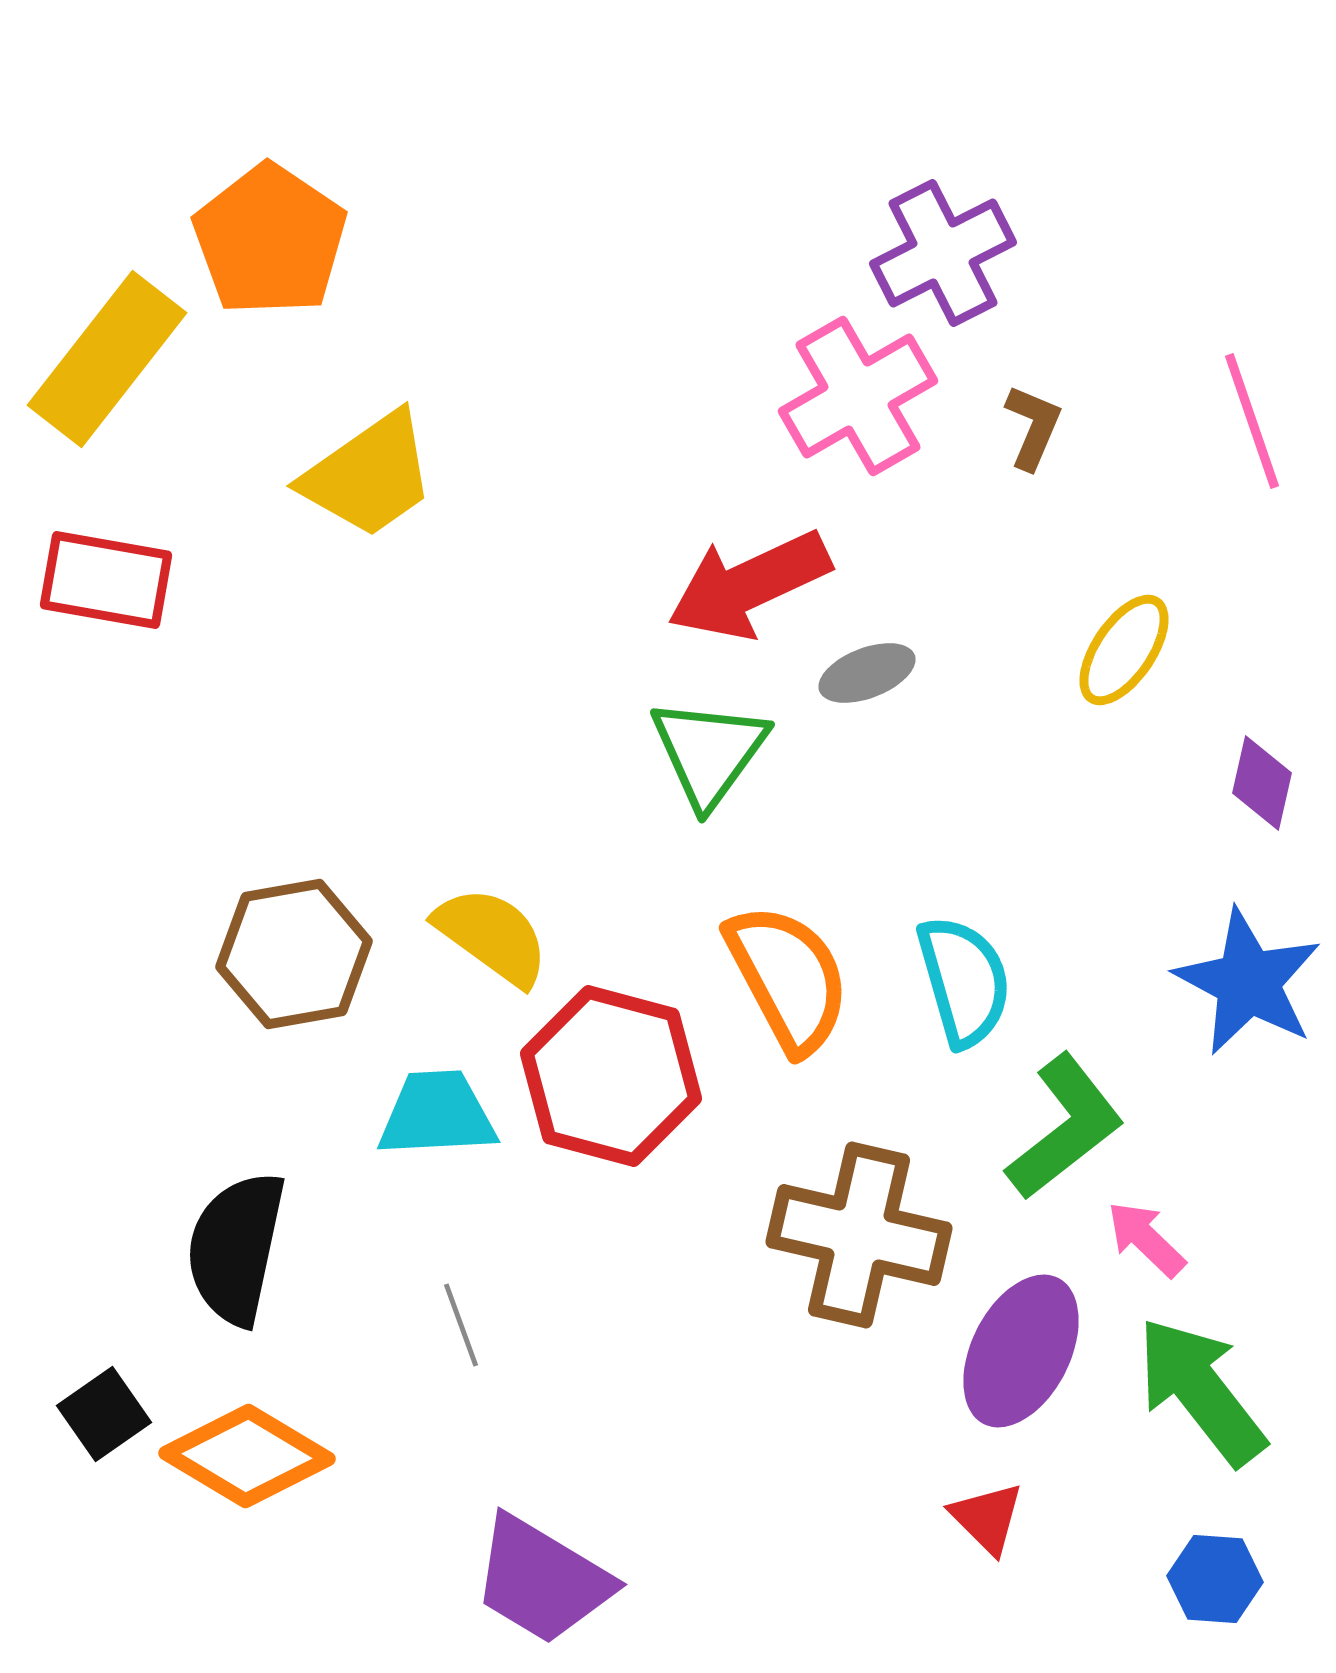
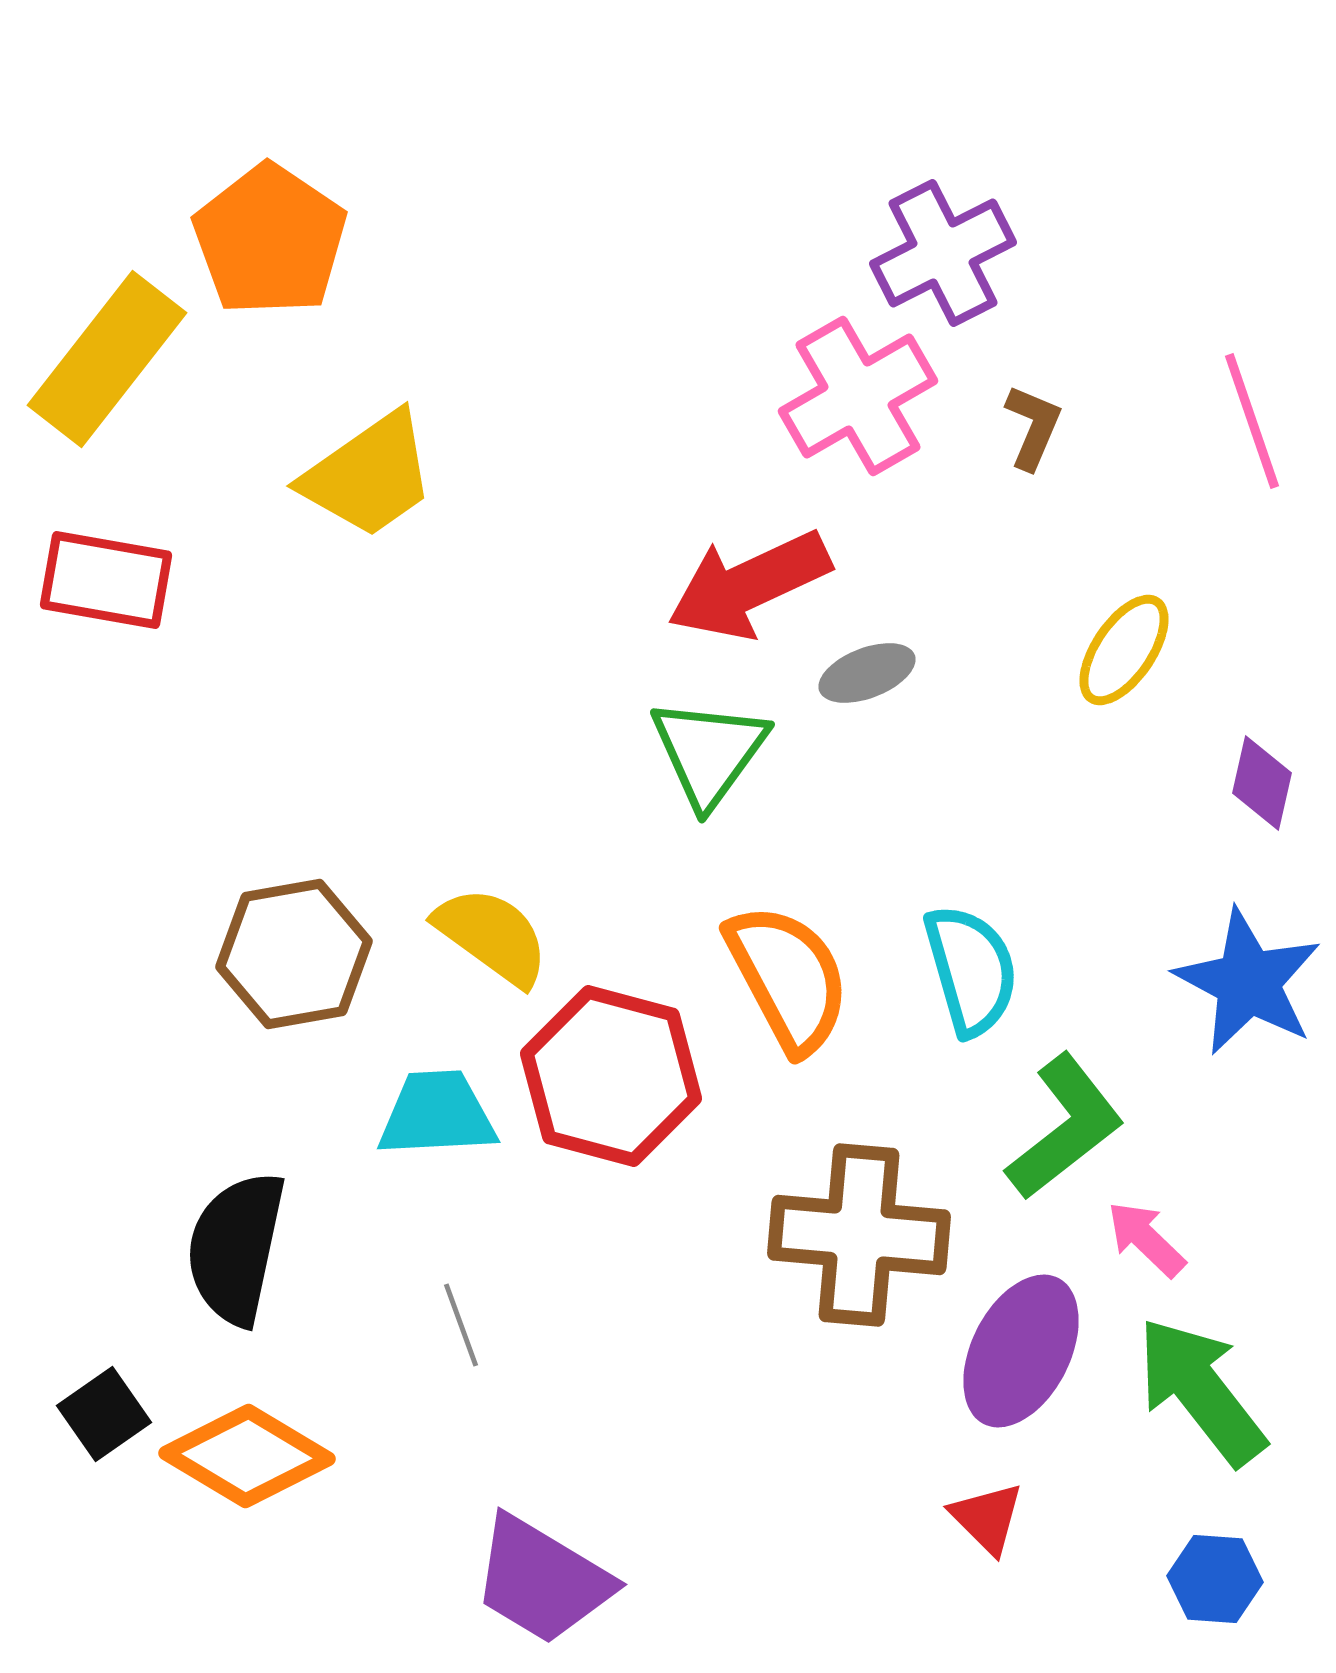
cyan semicircle: moved 7 px right, 11 px up
brown cross: rotated 8 degrees counterclockwise
